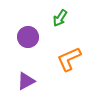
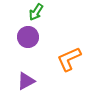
green arrow: moved 24 px left, 6 px up
